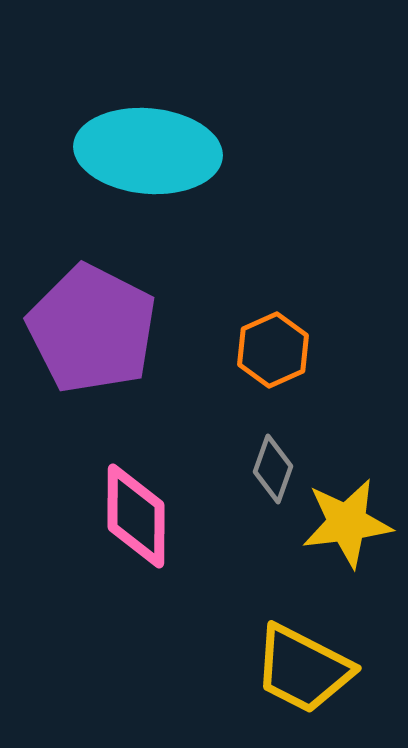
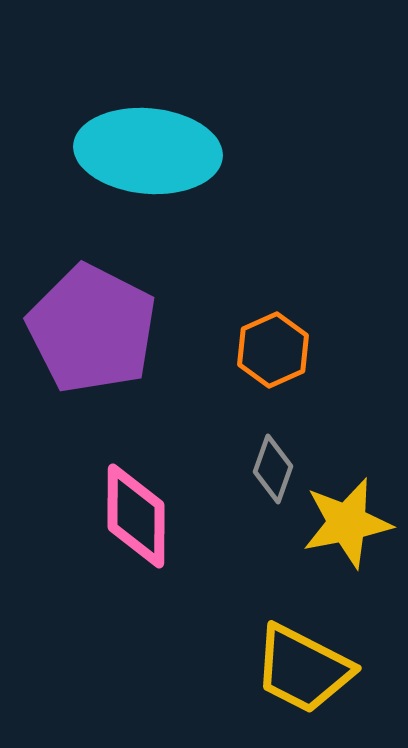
yellow star: rotated 4 degrees counterclockwise
